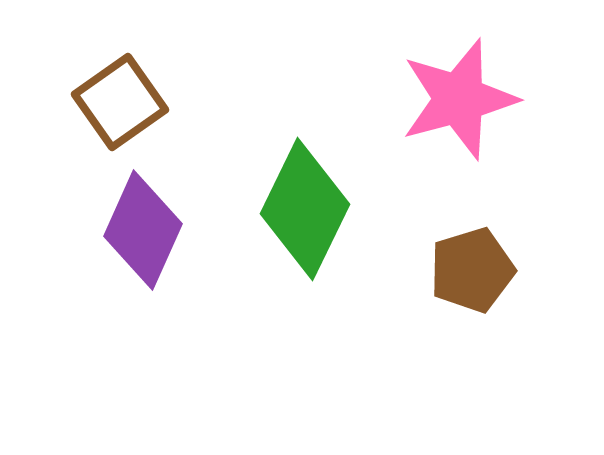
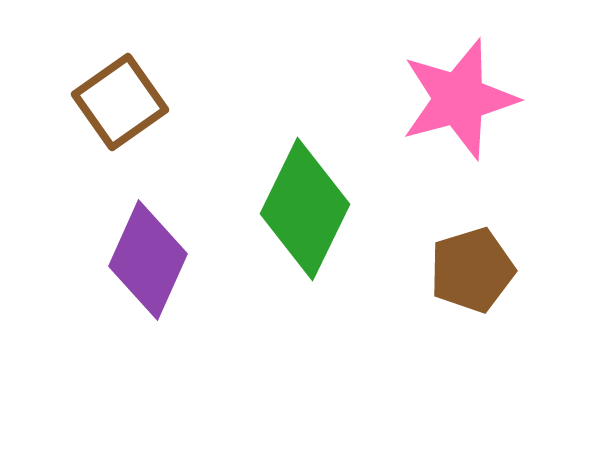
purple diamond: moved 5 px right, 30 px down
